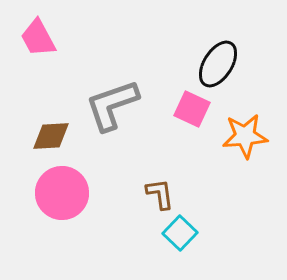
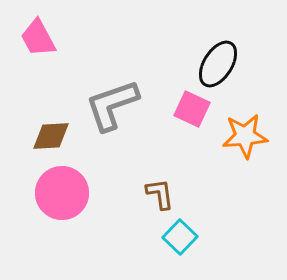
cyan square: moved 4 px down
